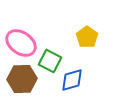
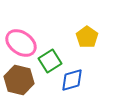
green square: rotated 30 degrees clockwise
brown hexagon: moved 3 px left, 1 px down; rotated 16 degrees clockwise
